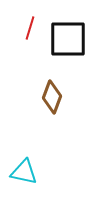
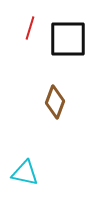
brown diamond: moved 3 px right, 5 px down
cyan triangle: moved 1 px right, 1 px down
